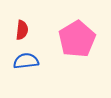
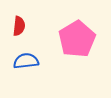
red semicircle: moved 3 px left, 4 px up
